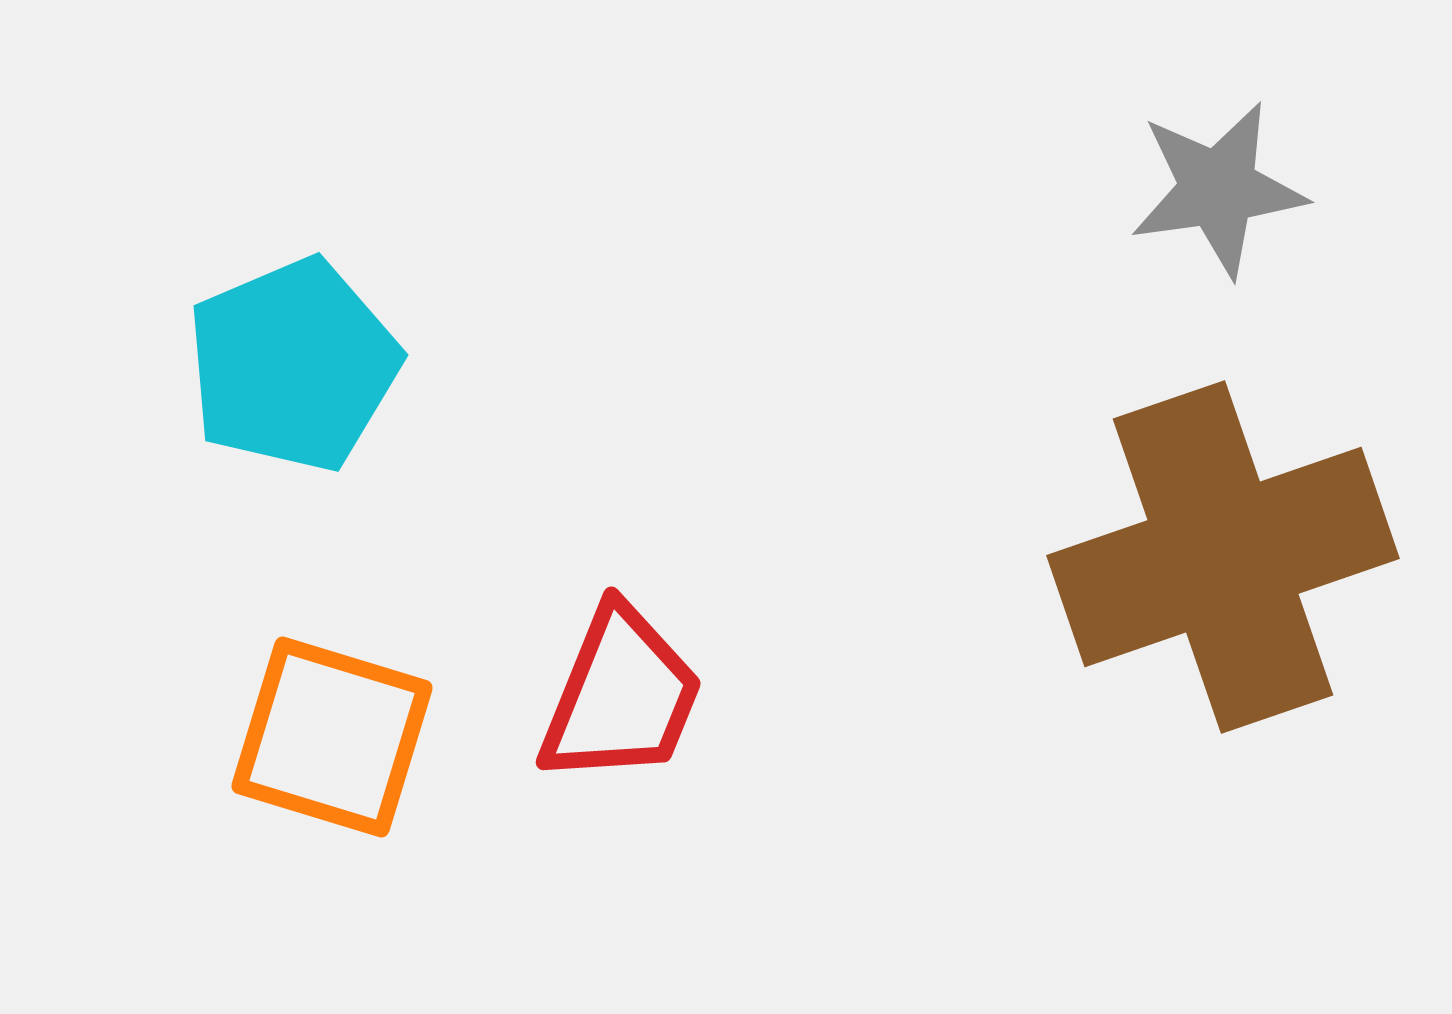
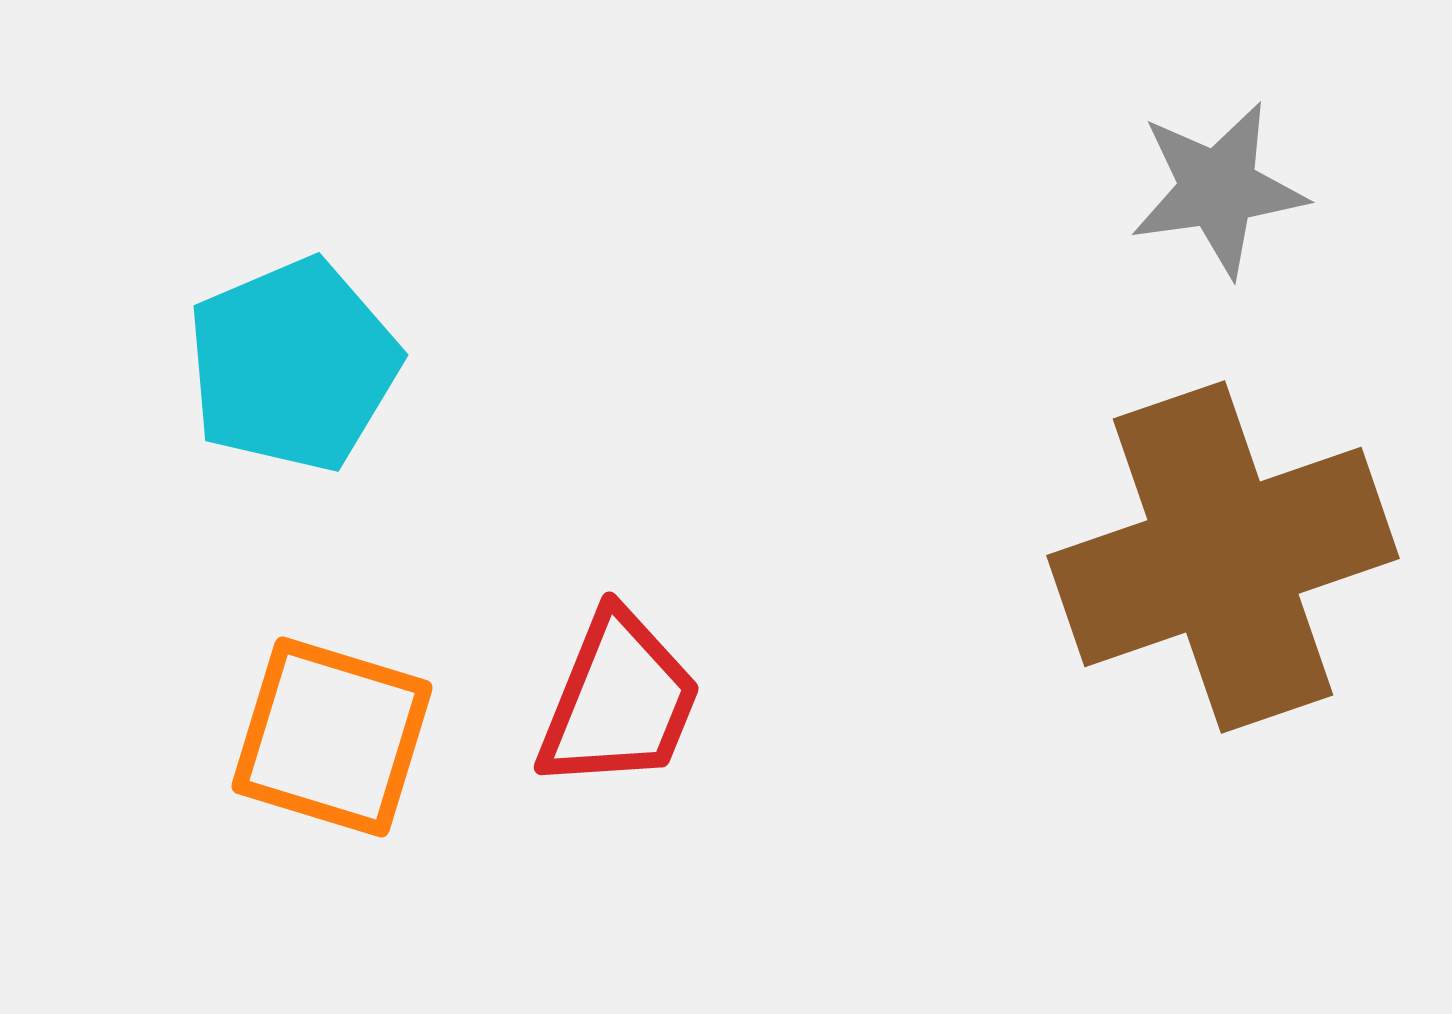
red trapezoid: moved 2 px left, 5 px down
